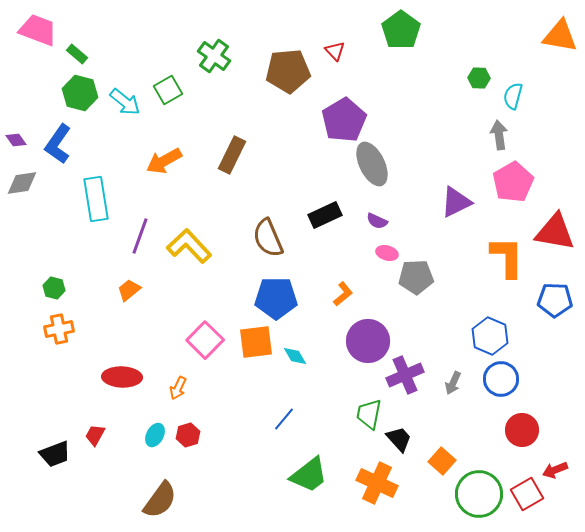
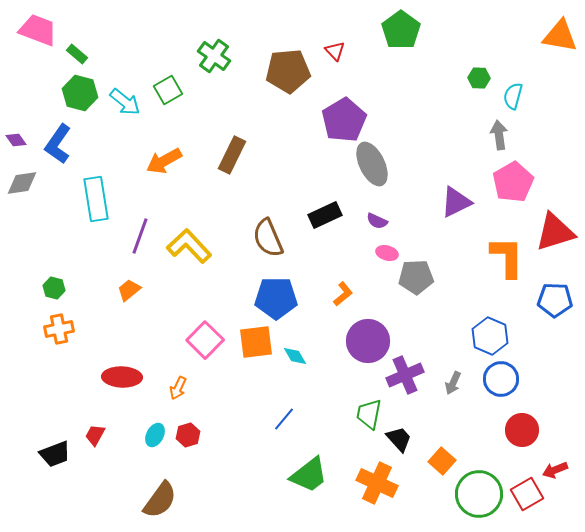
red triangle at (555, 232): rotated 27 degrees counterclockwise
